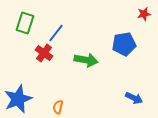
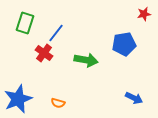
orange semicircle: moved 4 px up; rotated 88 degrees counterclockwise
